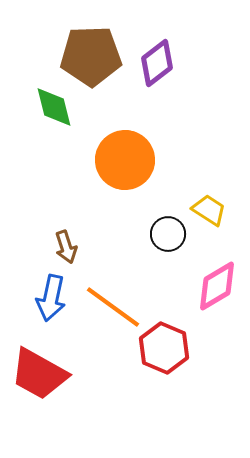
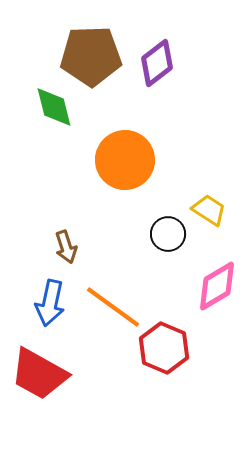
blue arrow: moved 1 px left, 5 px down
